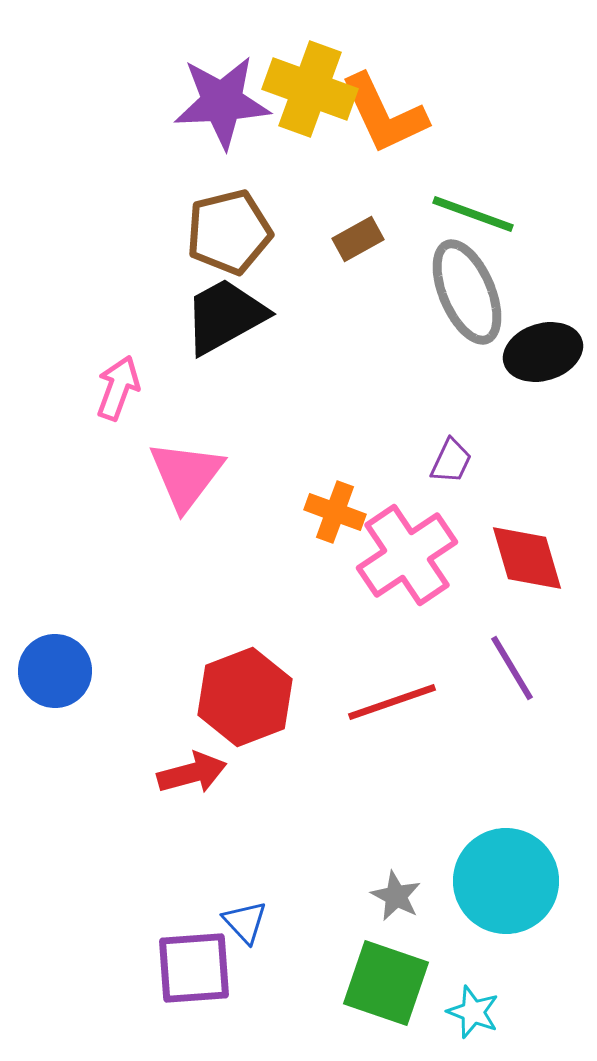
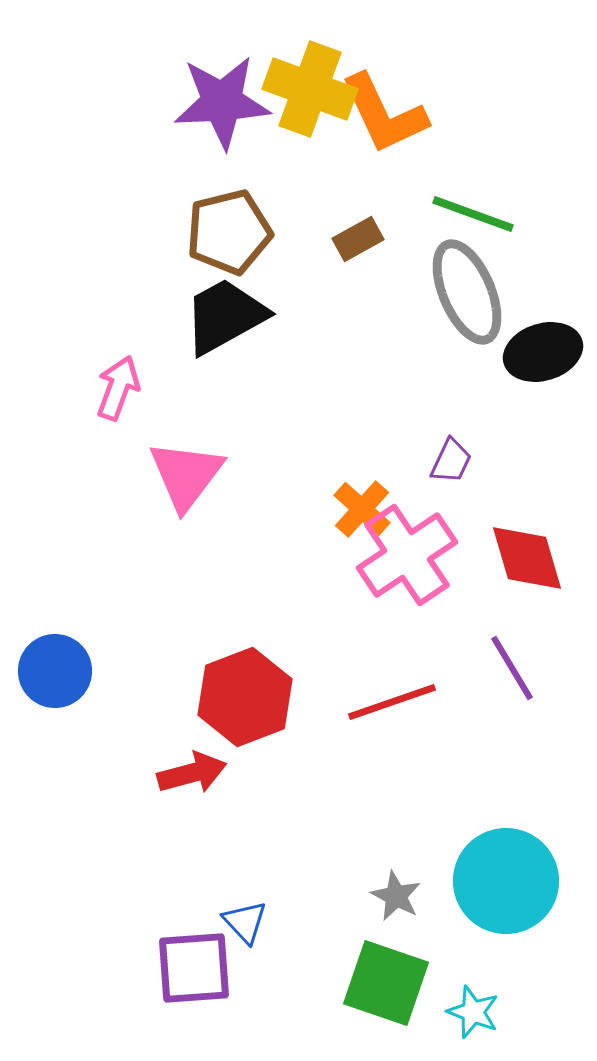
orange cross: moved 27 px right, 3 px up; rotated 22 degrees clockwise
